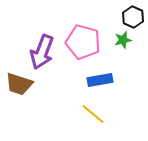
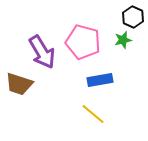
purple arrow: rotated 52 degrees counterclockwise
